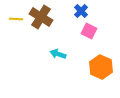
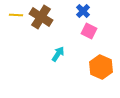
blue cross: moved 2 px right
yellow line: moved 4 px up
cyan arrow: rotated 105 degrees clockwise
